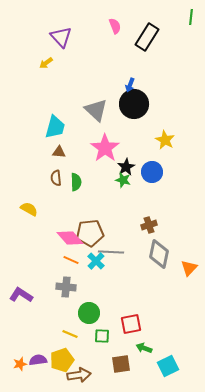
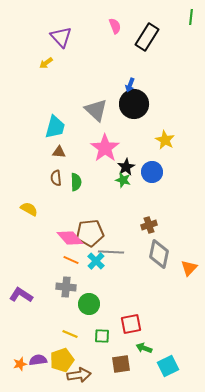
green circle: moved 9 px up
